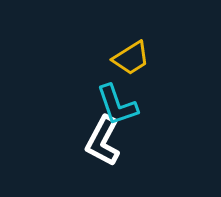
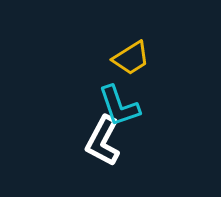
cyan L-shape: moved 2 px right, 1 px down
